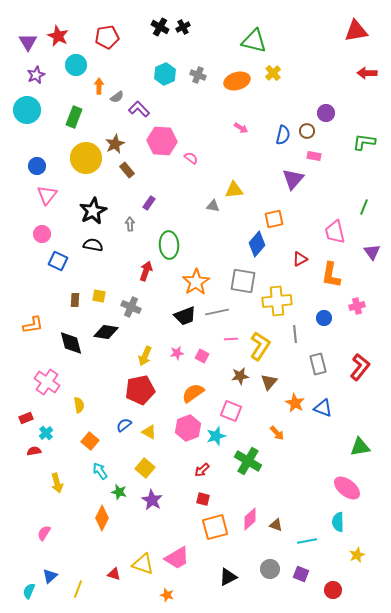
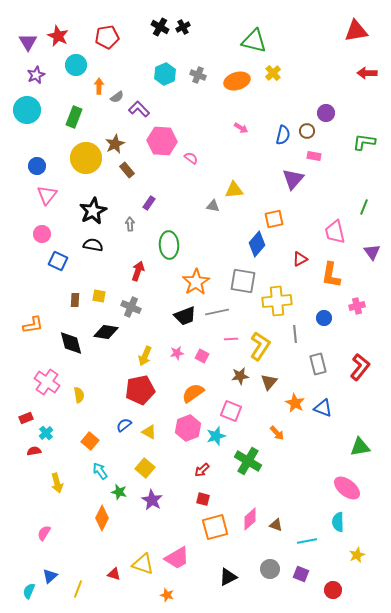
red arrow at (146, 271): moved 8 px left
yellow semicircle at (79, 405): moved 10 px up
